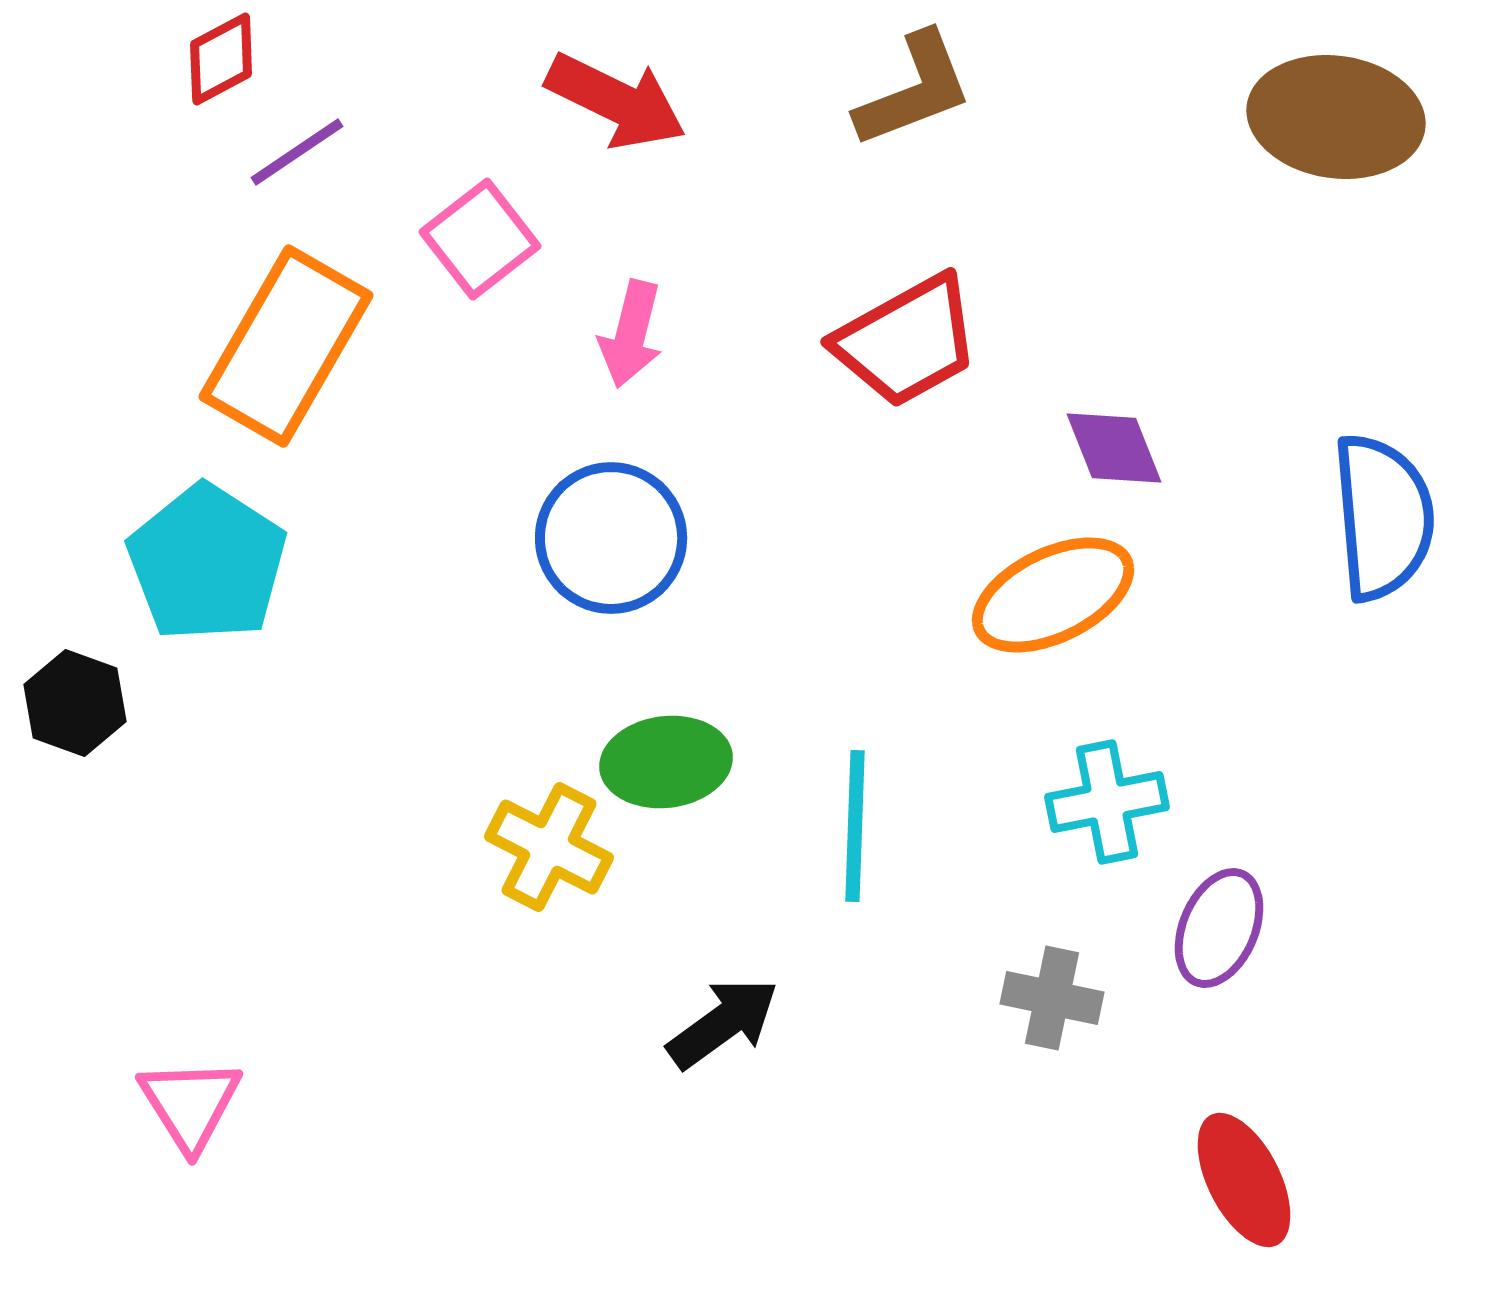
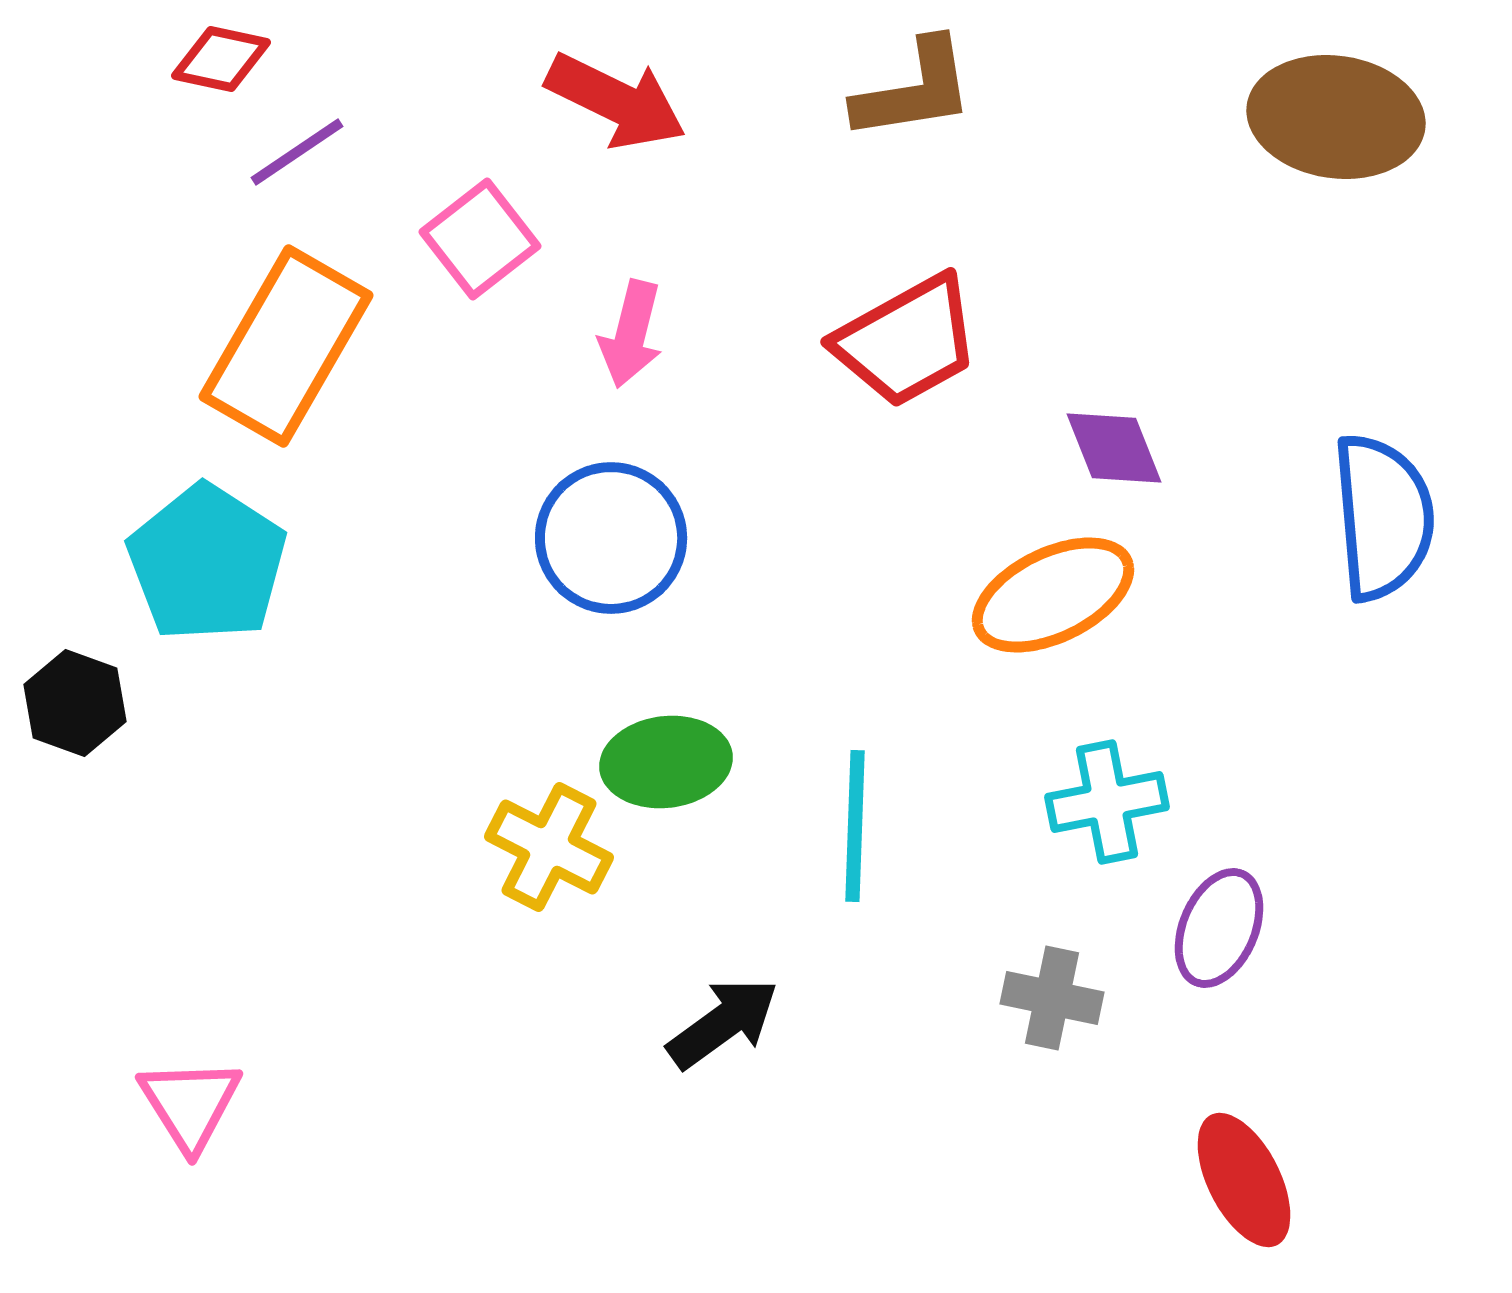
red diamond: rotated 40 degrees clockwise
brown L-shape: rotated 12 degrees clockwise
